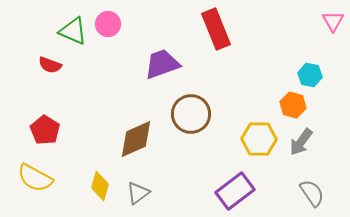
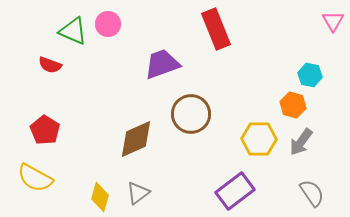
yellow diamond: moved 11 px down
